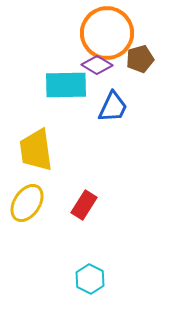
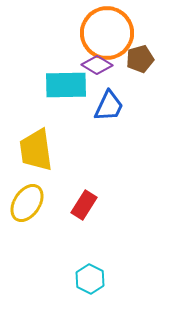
blue trapezoid: moved 4 px left, 1 px up
